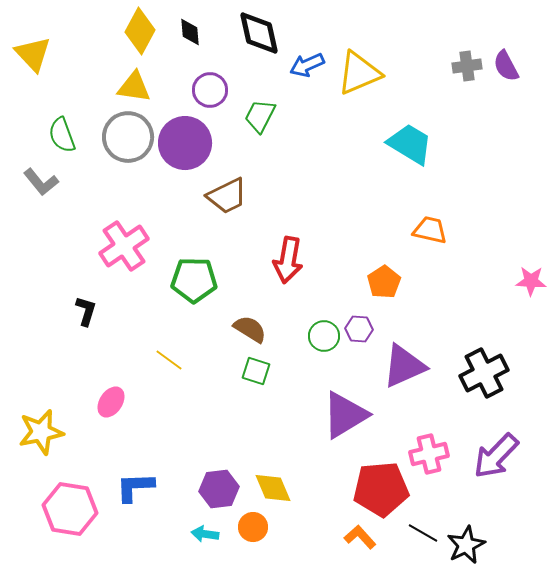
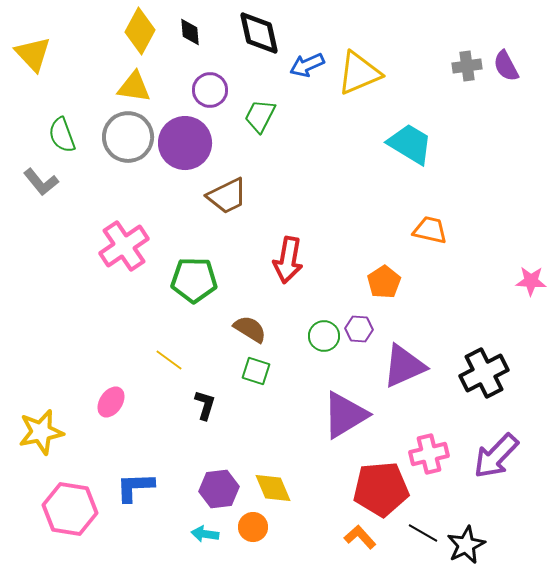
black L-shape at (86, 311): moved 119 px right, 94 px down
